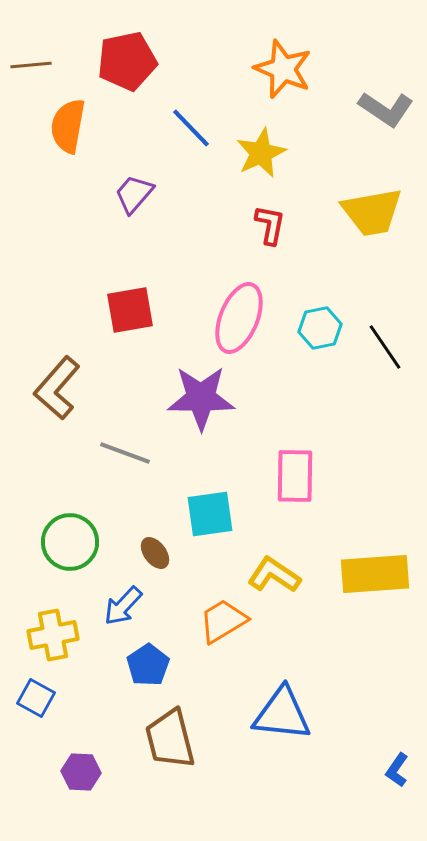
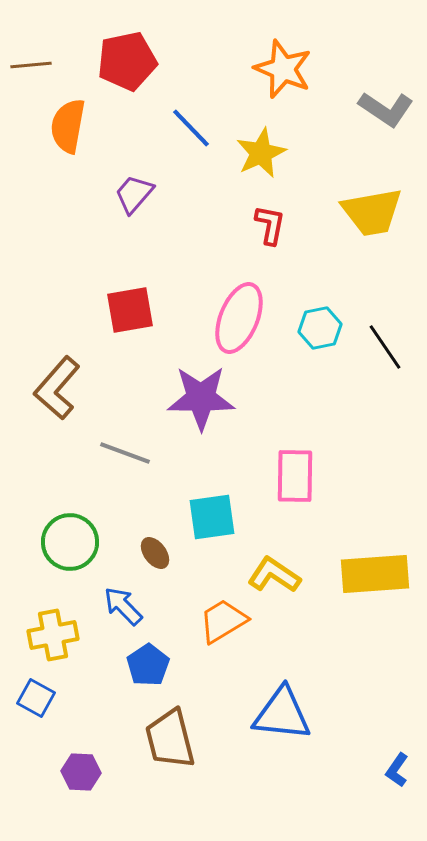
cyan square: moved 2 px right, 3 px down
blue arrow: rotated 93 degrees clockwise
